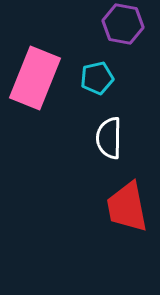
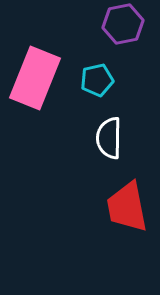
purple hexagon: rotated 21 degrees counterclockwise
cyan pentagon: moved 2 px down
